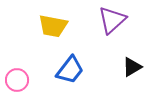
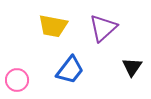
purple triangle: moved 9 px left, 8 px down
black triangle: rotated 25 degrees counterclockwise
